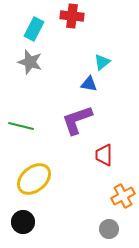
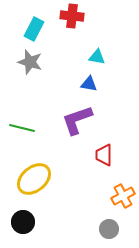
cyan triangle: moved 5 px left, 5 px up; rotated 48 degrees clockwise
green line: moved 1 px right, 2 px down
